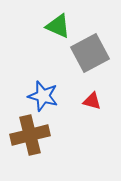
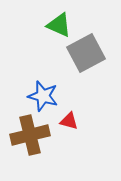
green triangle: moved 1 px right, 1 px up
gray square: moved 4 px left
red triangle: moved 23 px left, 20 px down
